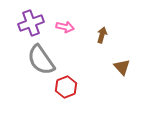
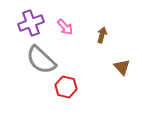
pink arrow: rotated 36 degrees clockwise
gray semicircle: rotated 12 degrees counterclockwise
red hexagon: rotated 25 degrees counterclockwise
